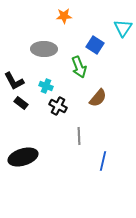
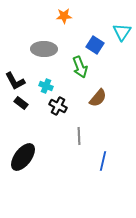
cyan triangle: moved 1 px left, 4 px down
green arrow: moved 1 px right
black L-shape: moved 1 px right
black ellipse: rotated 36 degrees counterclockwise
